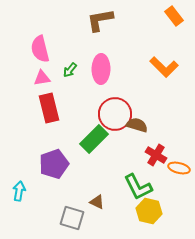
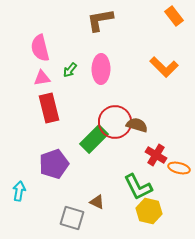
pink semicircle: moved 1 px up
red circle: moved 8 px down
